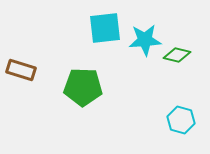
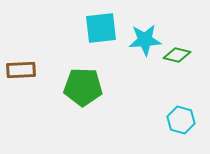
cyan square: moved 4 px left
brown rectangle: rotated 20 degrees counterclockwise
